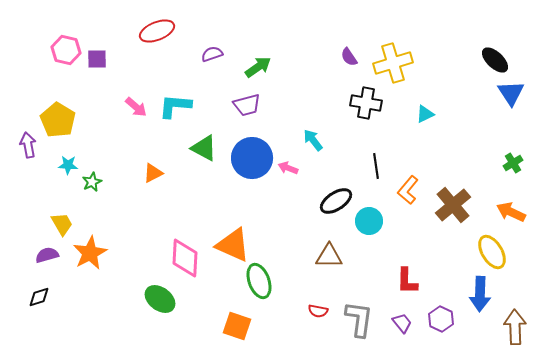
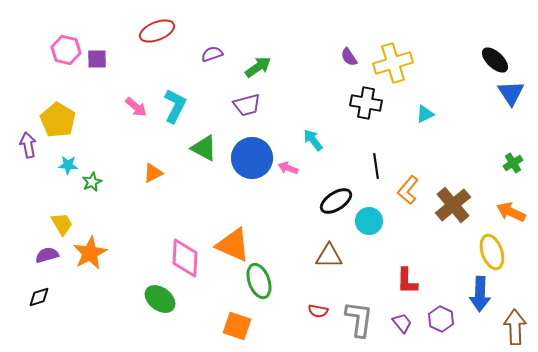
cyan L-shape at (175, 106): rotated 112 degrees clockwise
yellow ellipse at (492, 252): rotated 12 degrees clockwise
